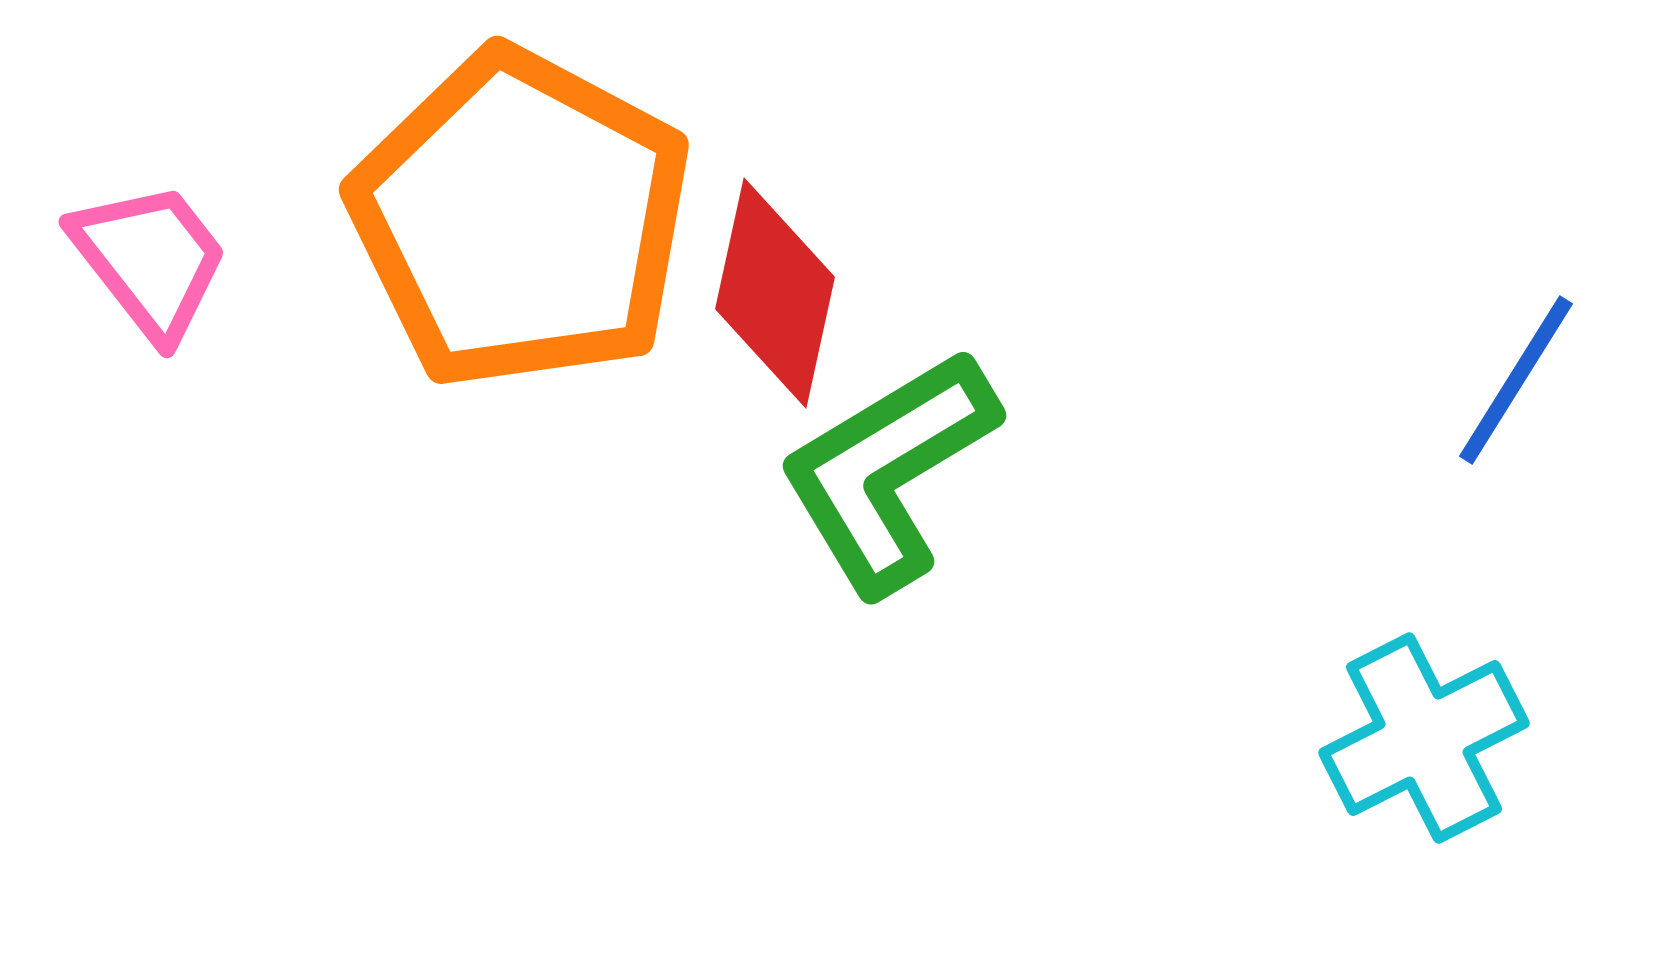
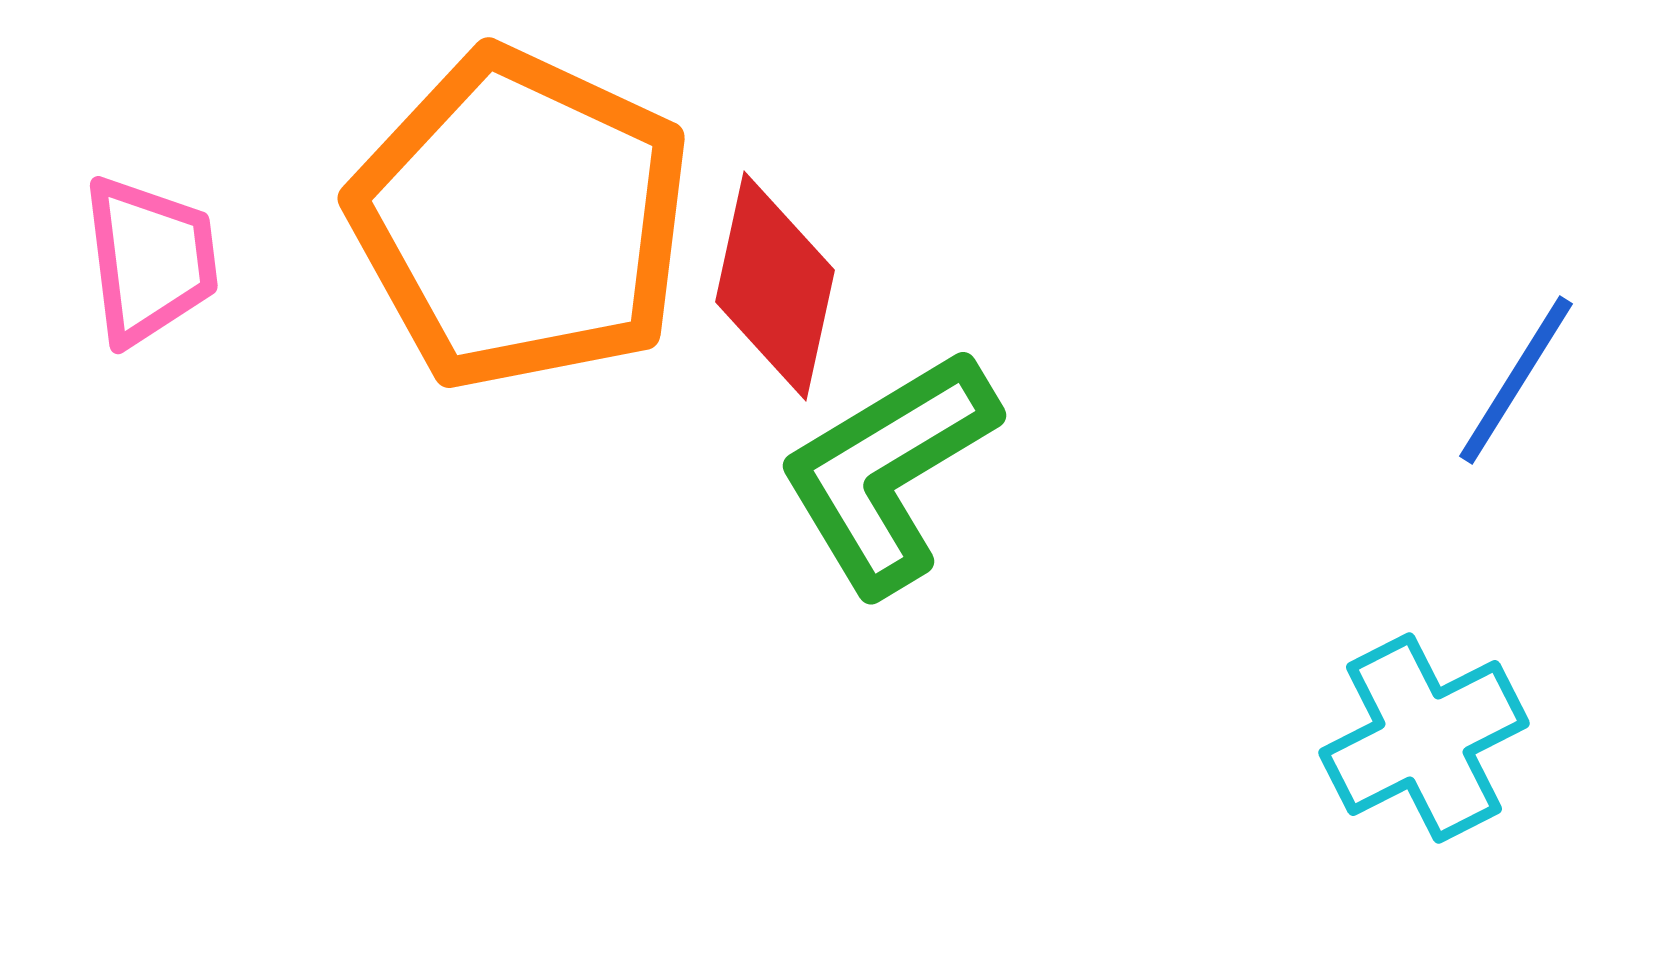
orange pentagon: rotated 3 degrees counterclockwise
pink trapezoid: rotated 31 degrees clockwise
red diamond: moved 7 px up
